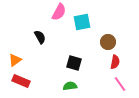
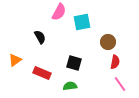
red rectangle: moved 21 px right, 8 px up
